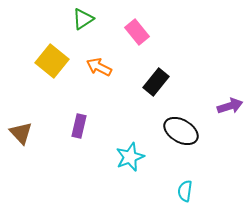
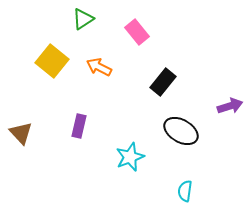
black rectangle: moved 7 px right
